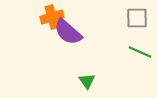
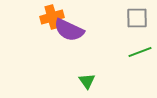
purple semicircle: moved 1 px right, 2 px up; rotated 16 degrees counterclockwise
green line: rotated 45 degrees counterclockwise
